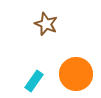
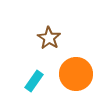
brown star: moved 3 px right, 14 px down; rotated 10 degrees clockwise
